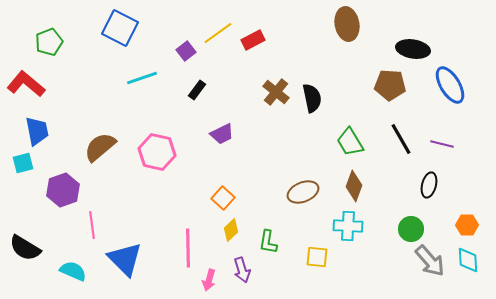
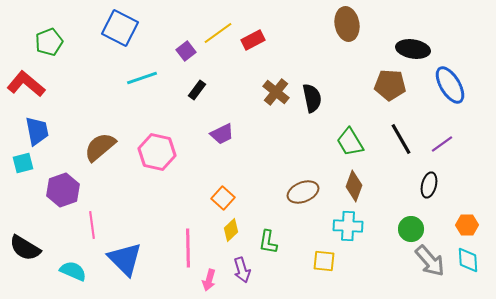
purple line at (442, 144): rotated 50 degrees counterclockwise
yellow square at (317, 257): moved 7 px right, 4 px down
